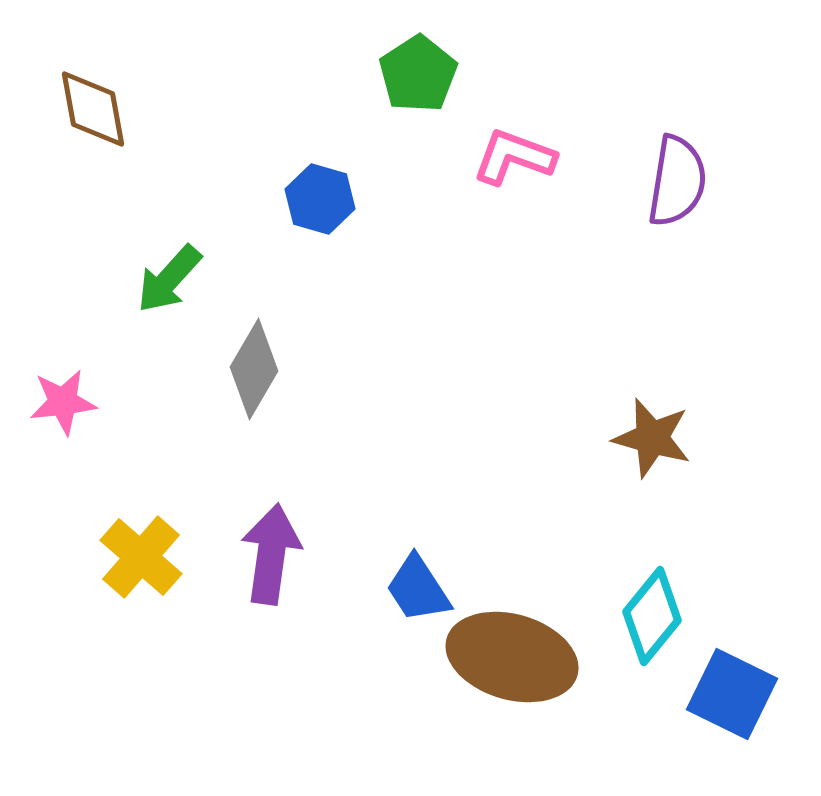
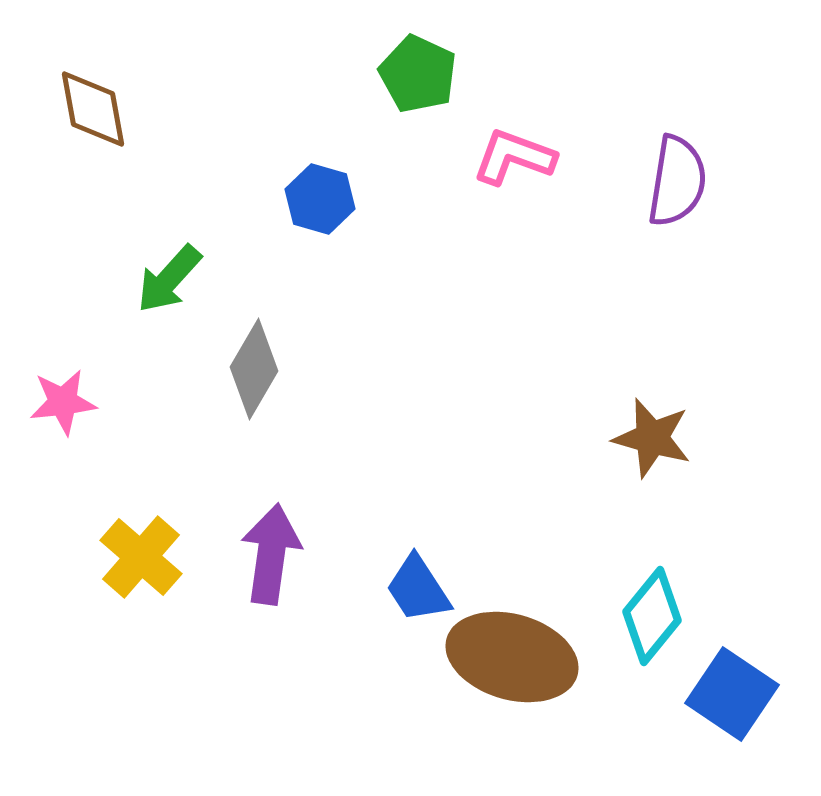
green pentagon: rotated 14 degrees counterclockwise
blue square: rotated 8 degrees clockwise
